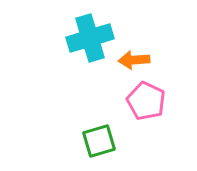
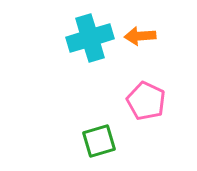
orange arrow: moved 6 px right, 24 px up
